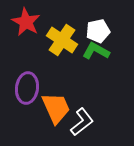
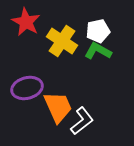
yellow cross: moved 1 px down
green L-shape: moved 2 px right
purple ellipse: rotated 68 degrees clockwise
orange trapezoid: moved 2 px right, 1 px up
white L-shape: moved 1 px up
